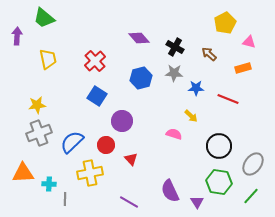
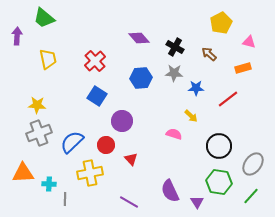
yellow pentagon: moved 4 px left
blue hexagon: rotated 10 degrees clockwise
red line: rotated 60 degrees counterclockwise
yellow star: rotated 12 degrees clockwise
